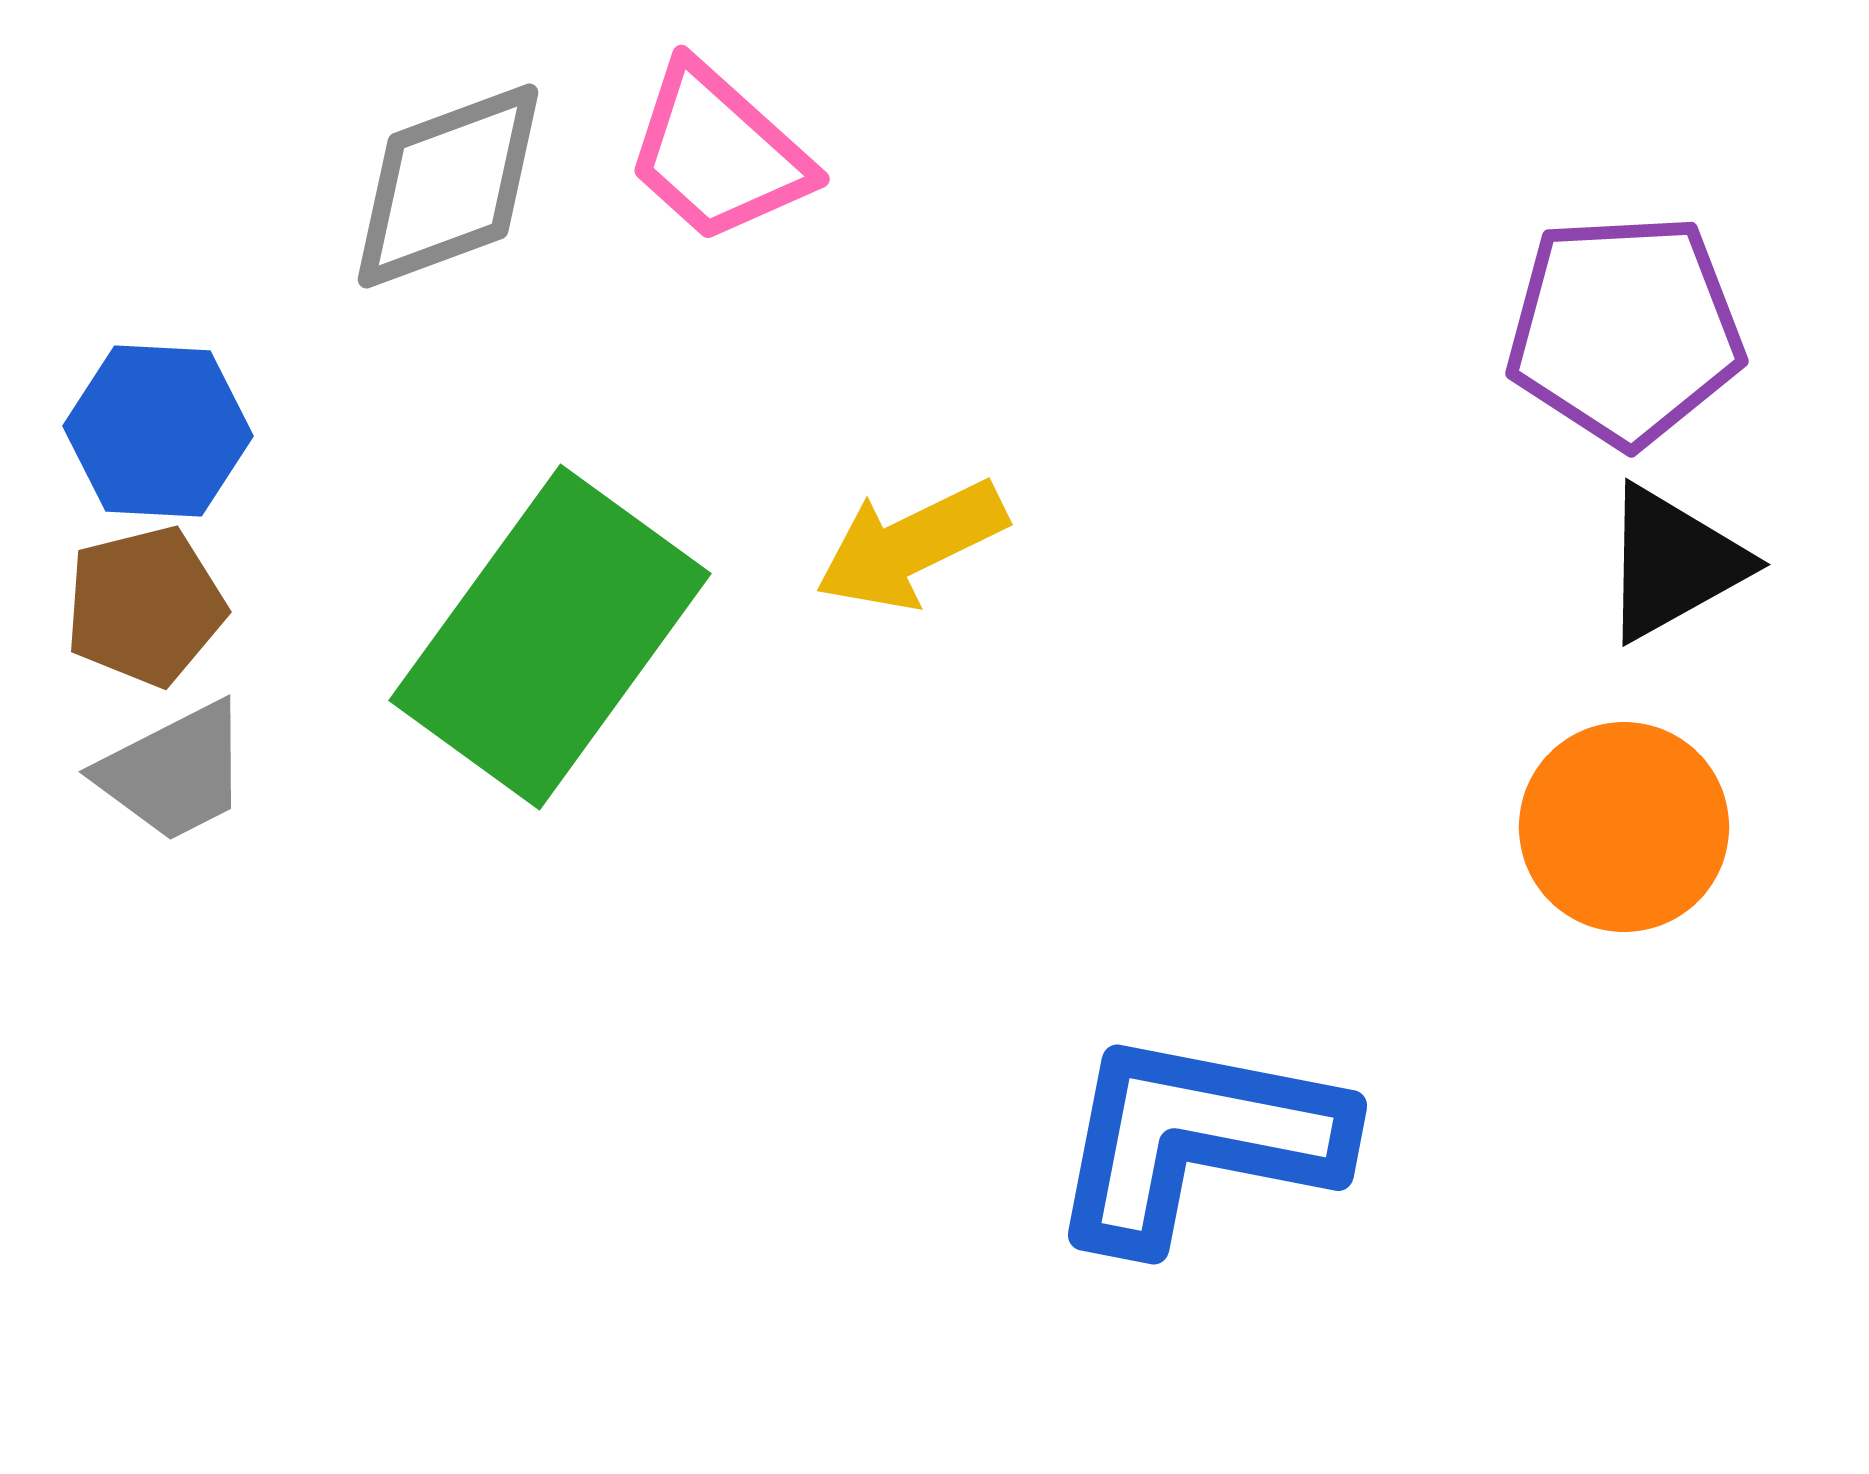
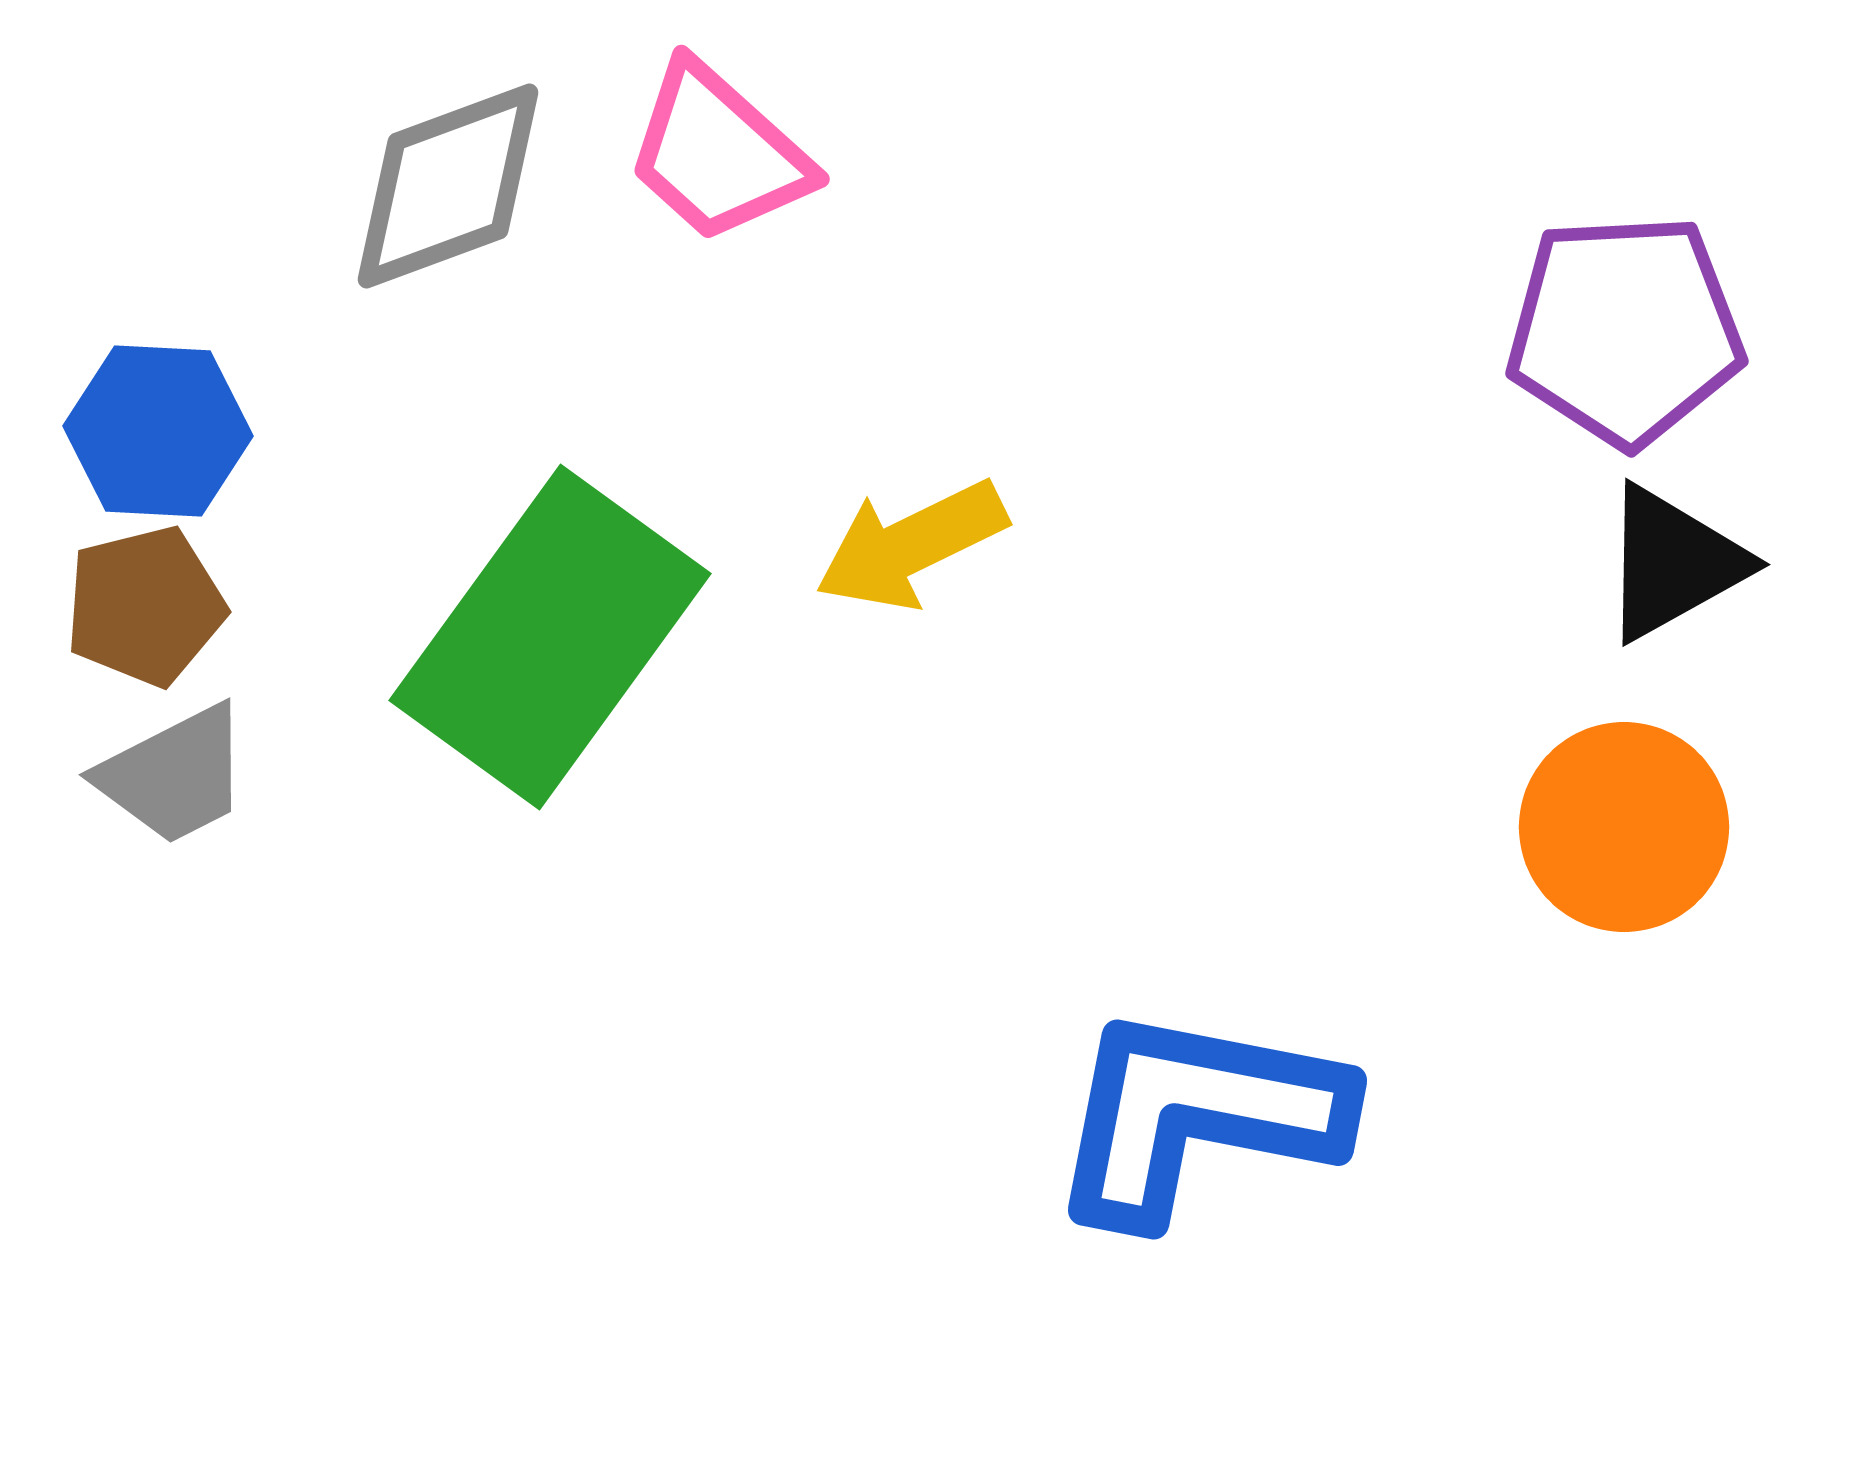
gray trapezoid: moved 3 px down
blue L-shape: moved 25 px up
